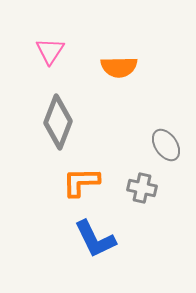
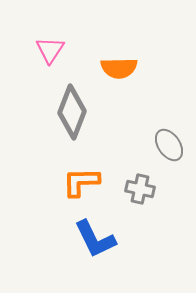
pink triangle: moved 1 px up
orange semicircle: moved 1 px down
gray diamond: moved 14 px right, 10 px up
gray ellipse: moved 3 px right
gray cross: moved 2 px left, 1 px down
